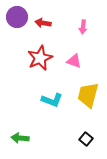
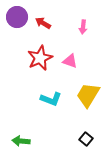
red arrow: rotated 21 degrees clockwise
pink triangle: moved 4 px left
yellow trapezoid: rotated 16 degrees clockwise
cyan L-shape: moved 1 px left, 1 px up
green arrow: moved 1 px right, 3 px down
